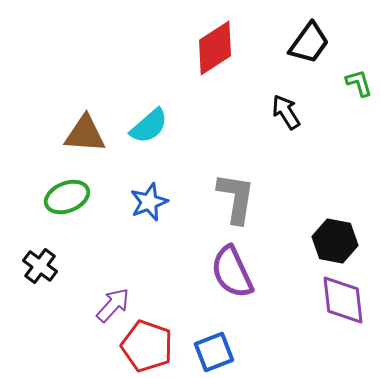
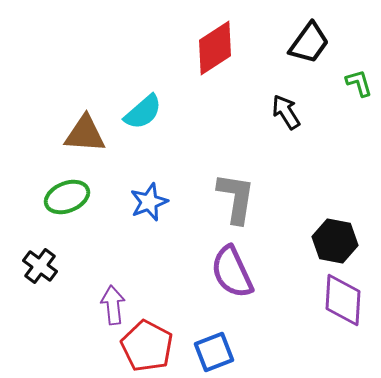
cyan semicircle: moved 6 px left, 14 px up
purple diamond: rotated 10 degrees clockwise
purple arrow: rotated 48 degrees counterclockwise
red pentagon: rotated 9 degrees clockwise
